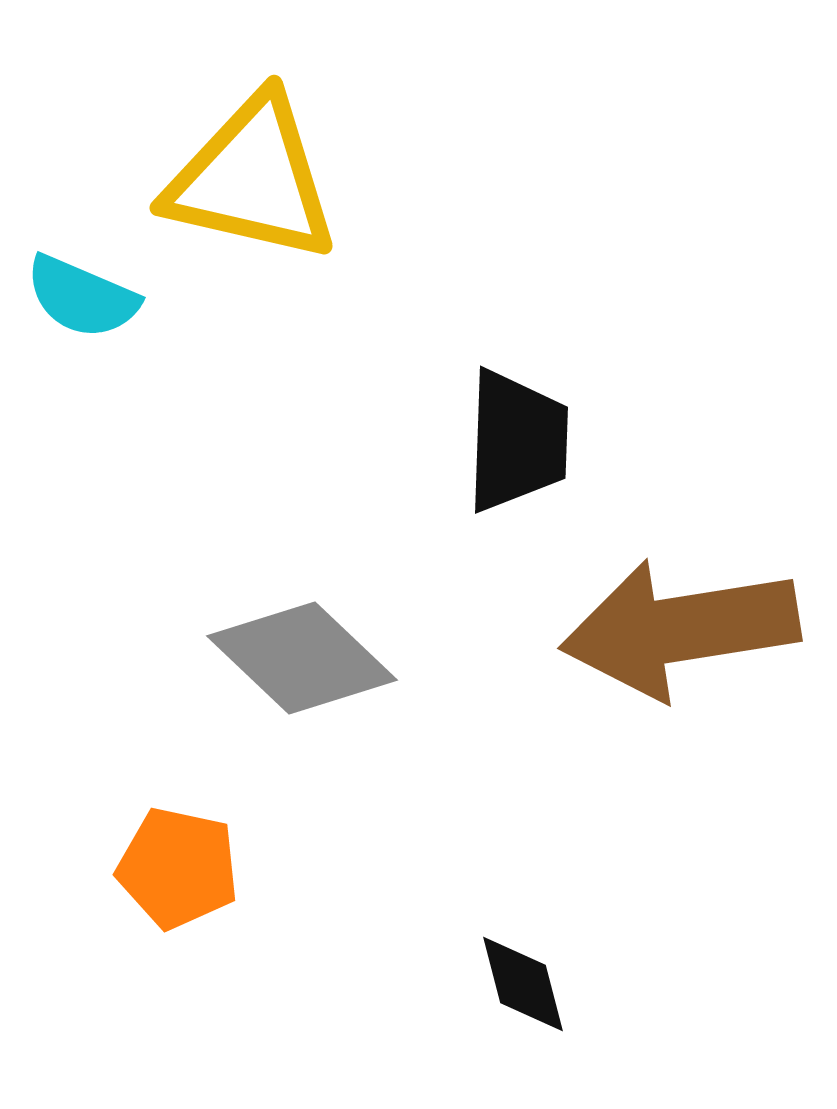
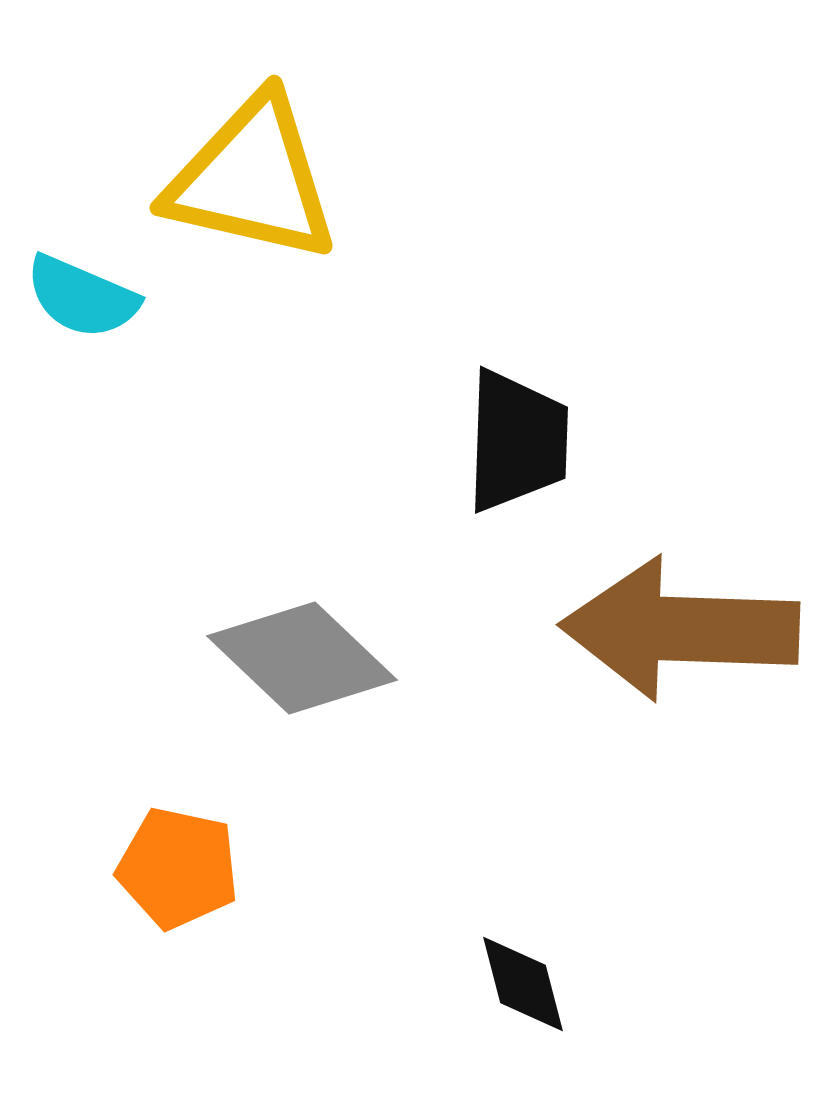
brown arrow: rotated 11 degrees clockwise
